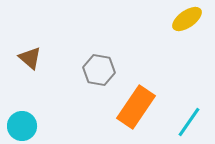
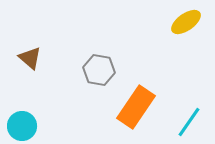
yellow ellipse: moved 1 px left, 3 px down
